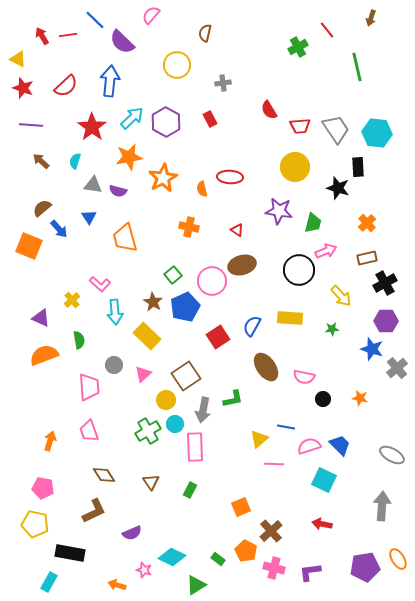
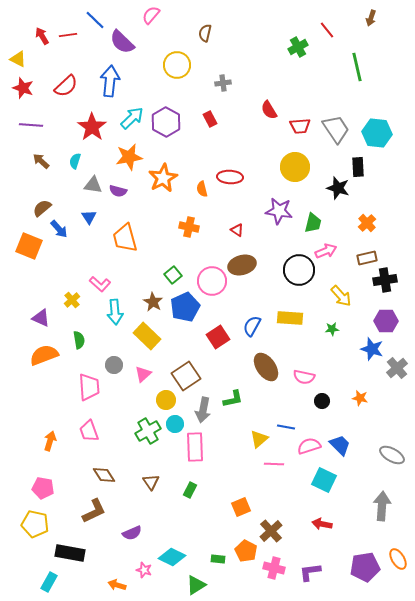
black cross at (385, 283): moved 3 px up; rotated 20 degrees clockwise
black circle at (323, 399): moved 1 px left, 2 px down
green rectangle at (218, 559): rotated 32 degrees counterclockwise
